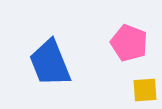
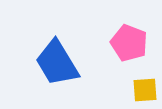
blue trapezoid: moved 7 px right; rotated 9 degrees counterclockwise
